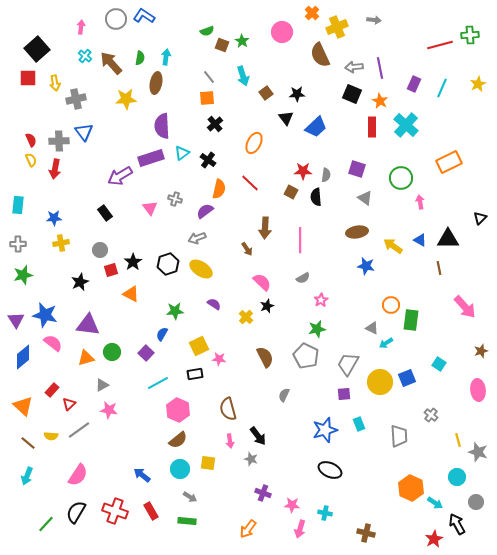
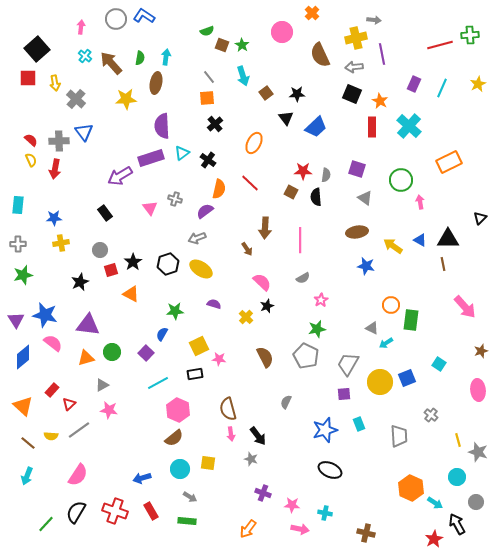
yellow cross at (337, 27): moved 19 px right, 11 px down; rotated 10 degrees clockwise
green star at (242, 41): moved 4 px down
purple line at (380, 68): moved 2 px right, 14 px up
gray cross at (76, 99): rotated 36 degrees counterclockwise
cyan cross at (406, 125): moved 3 px right, 1 px down
red semicircle at (31, 140): rotated 24 degrees counterclockwise
green circle at (401, 178): moved 2 px down
brown line at (439, 268): moved 4 px right, 4 px up
purple semicircle at (214, 304): rotated 16 degrees counterclockwise
gray semicircle at (284, 395): moved 2 px right, 7 px down
brown semicircle at (178, 440): moved 4 px left, 2 px up
pink arrow at (230, 441): moved 1 px right, 7 px up
blue arrow at (142, 475): moved 3 px down; rotated 54 degrees counterclockwise
pink arrow at (300, 529): rotated 96 degrees counterclockwise
